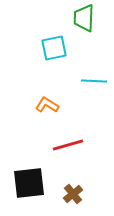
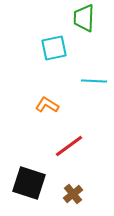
red line: moved 1 px right, 1 px down; rotated 20 degrees counterclockwise
black square: rotated 24 degrees clockwise
